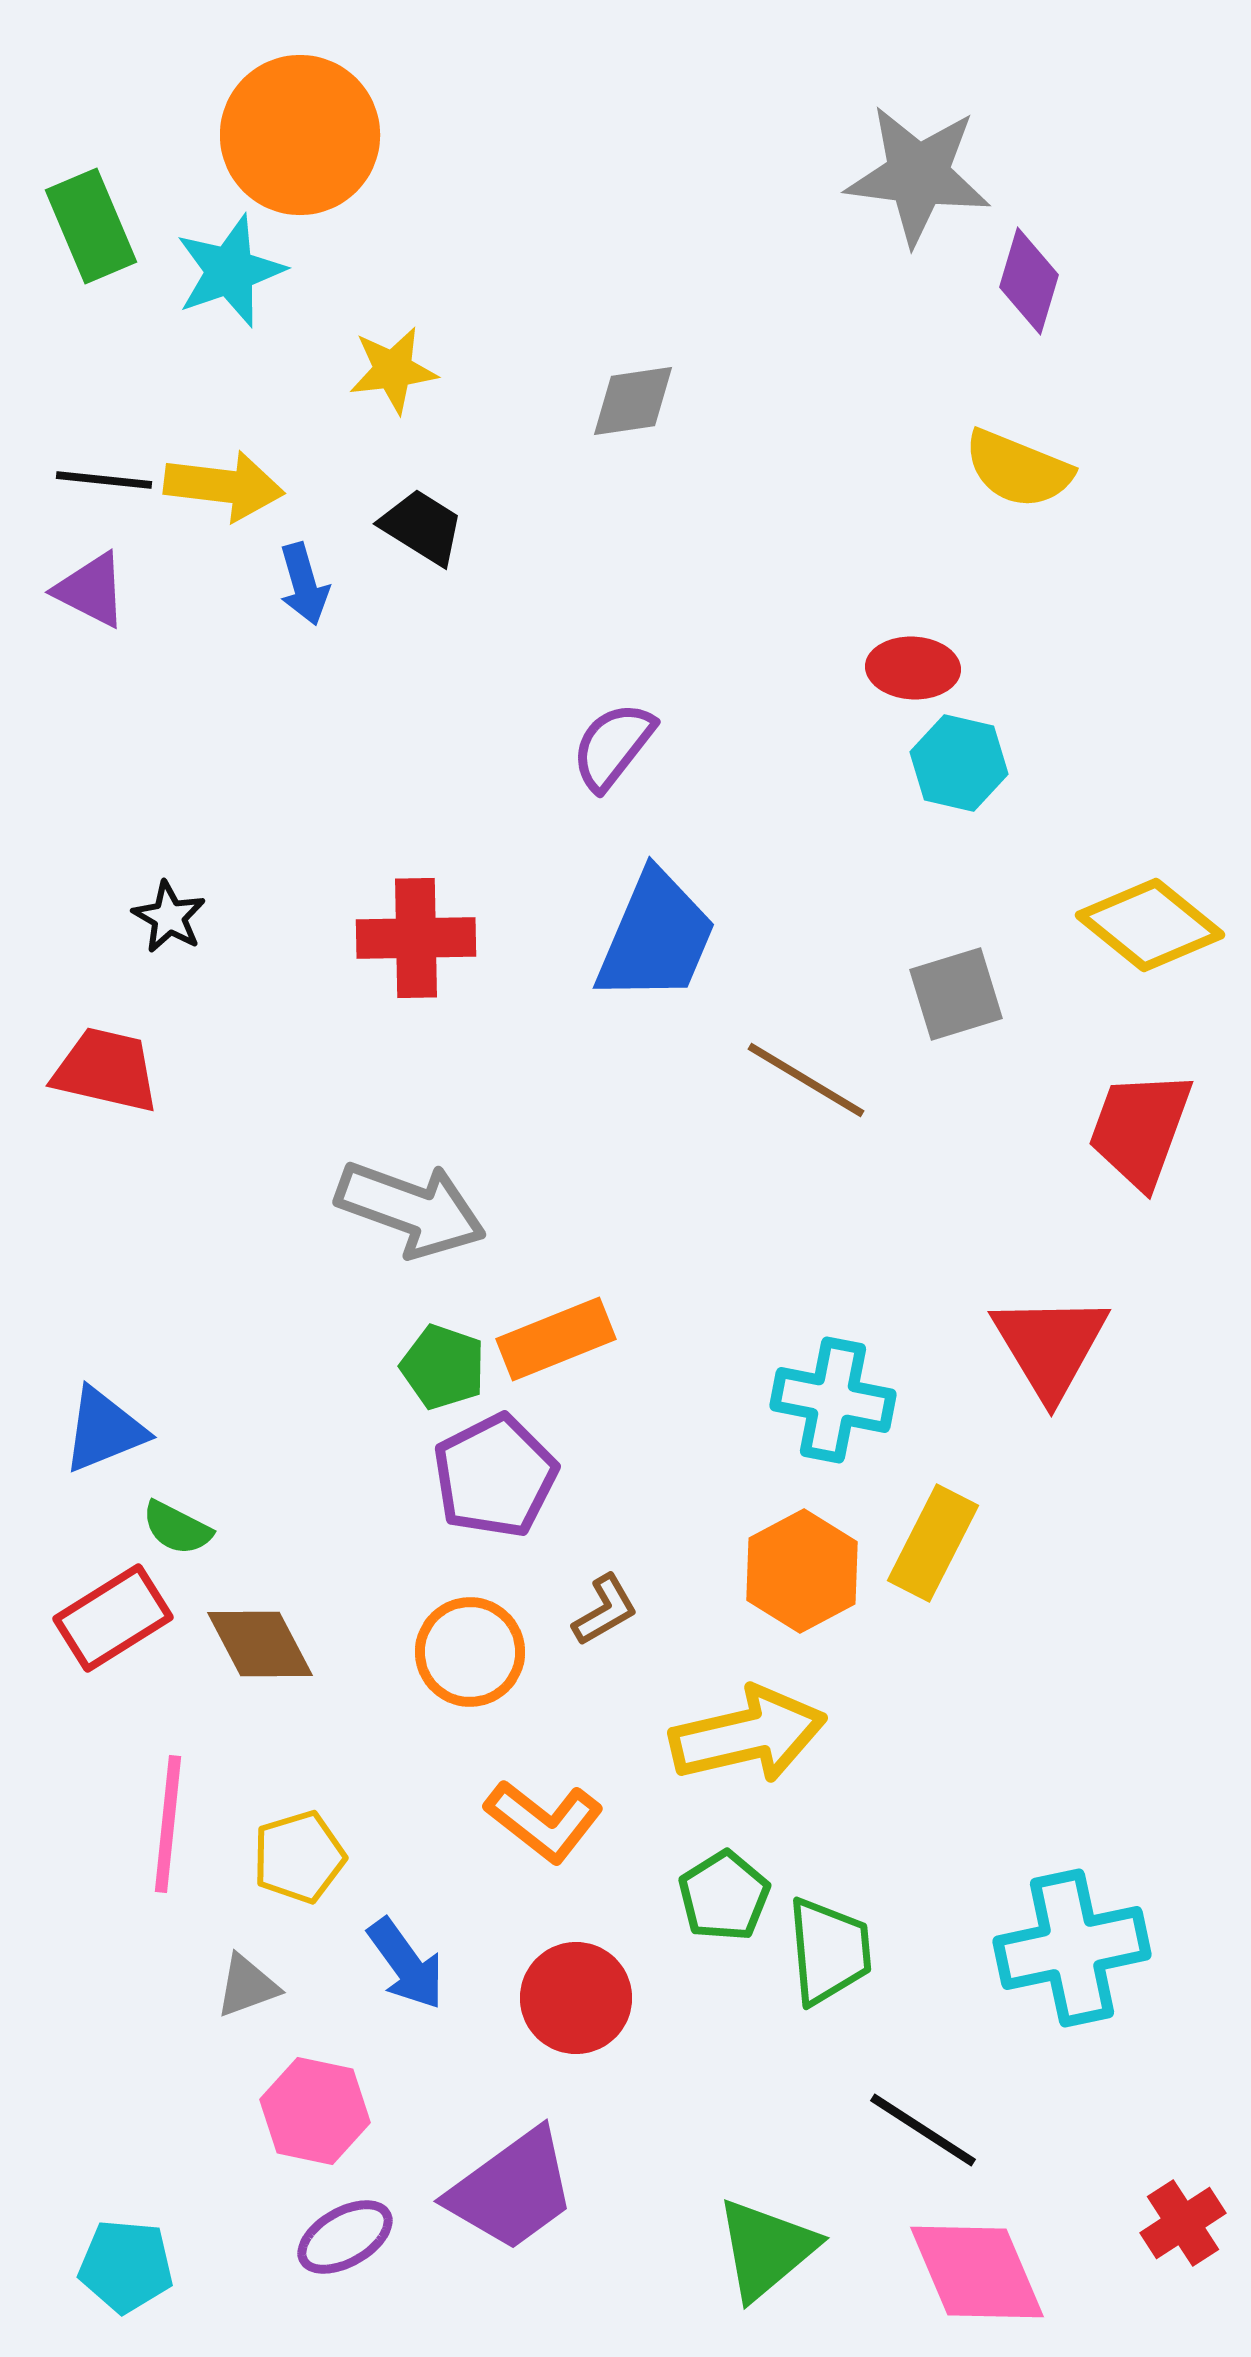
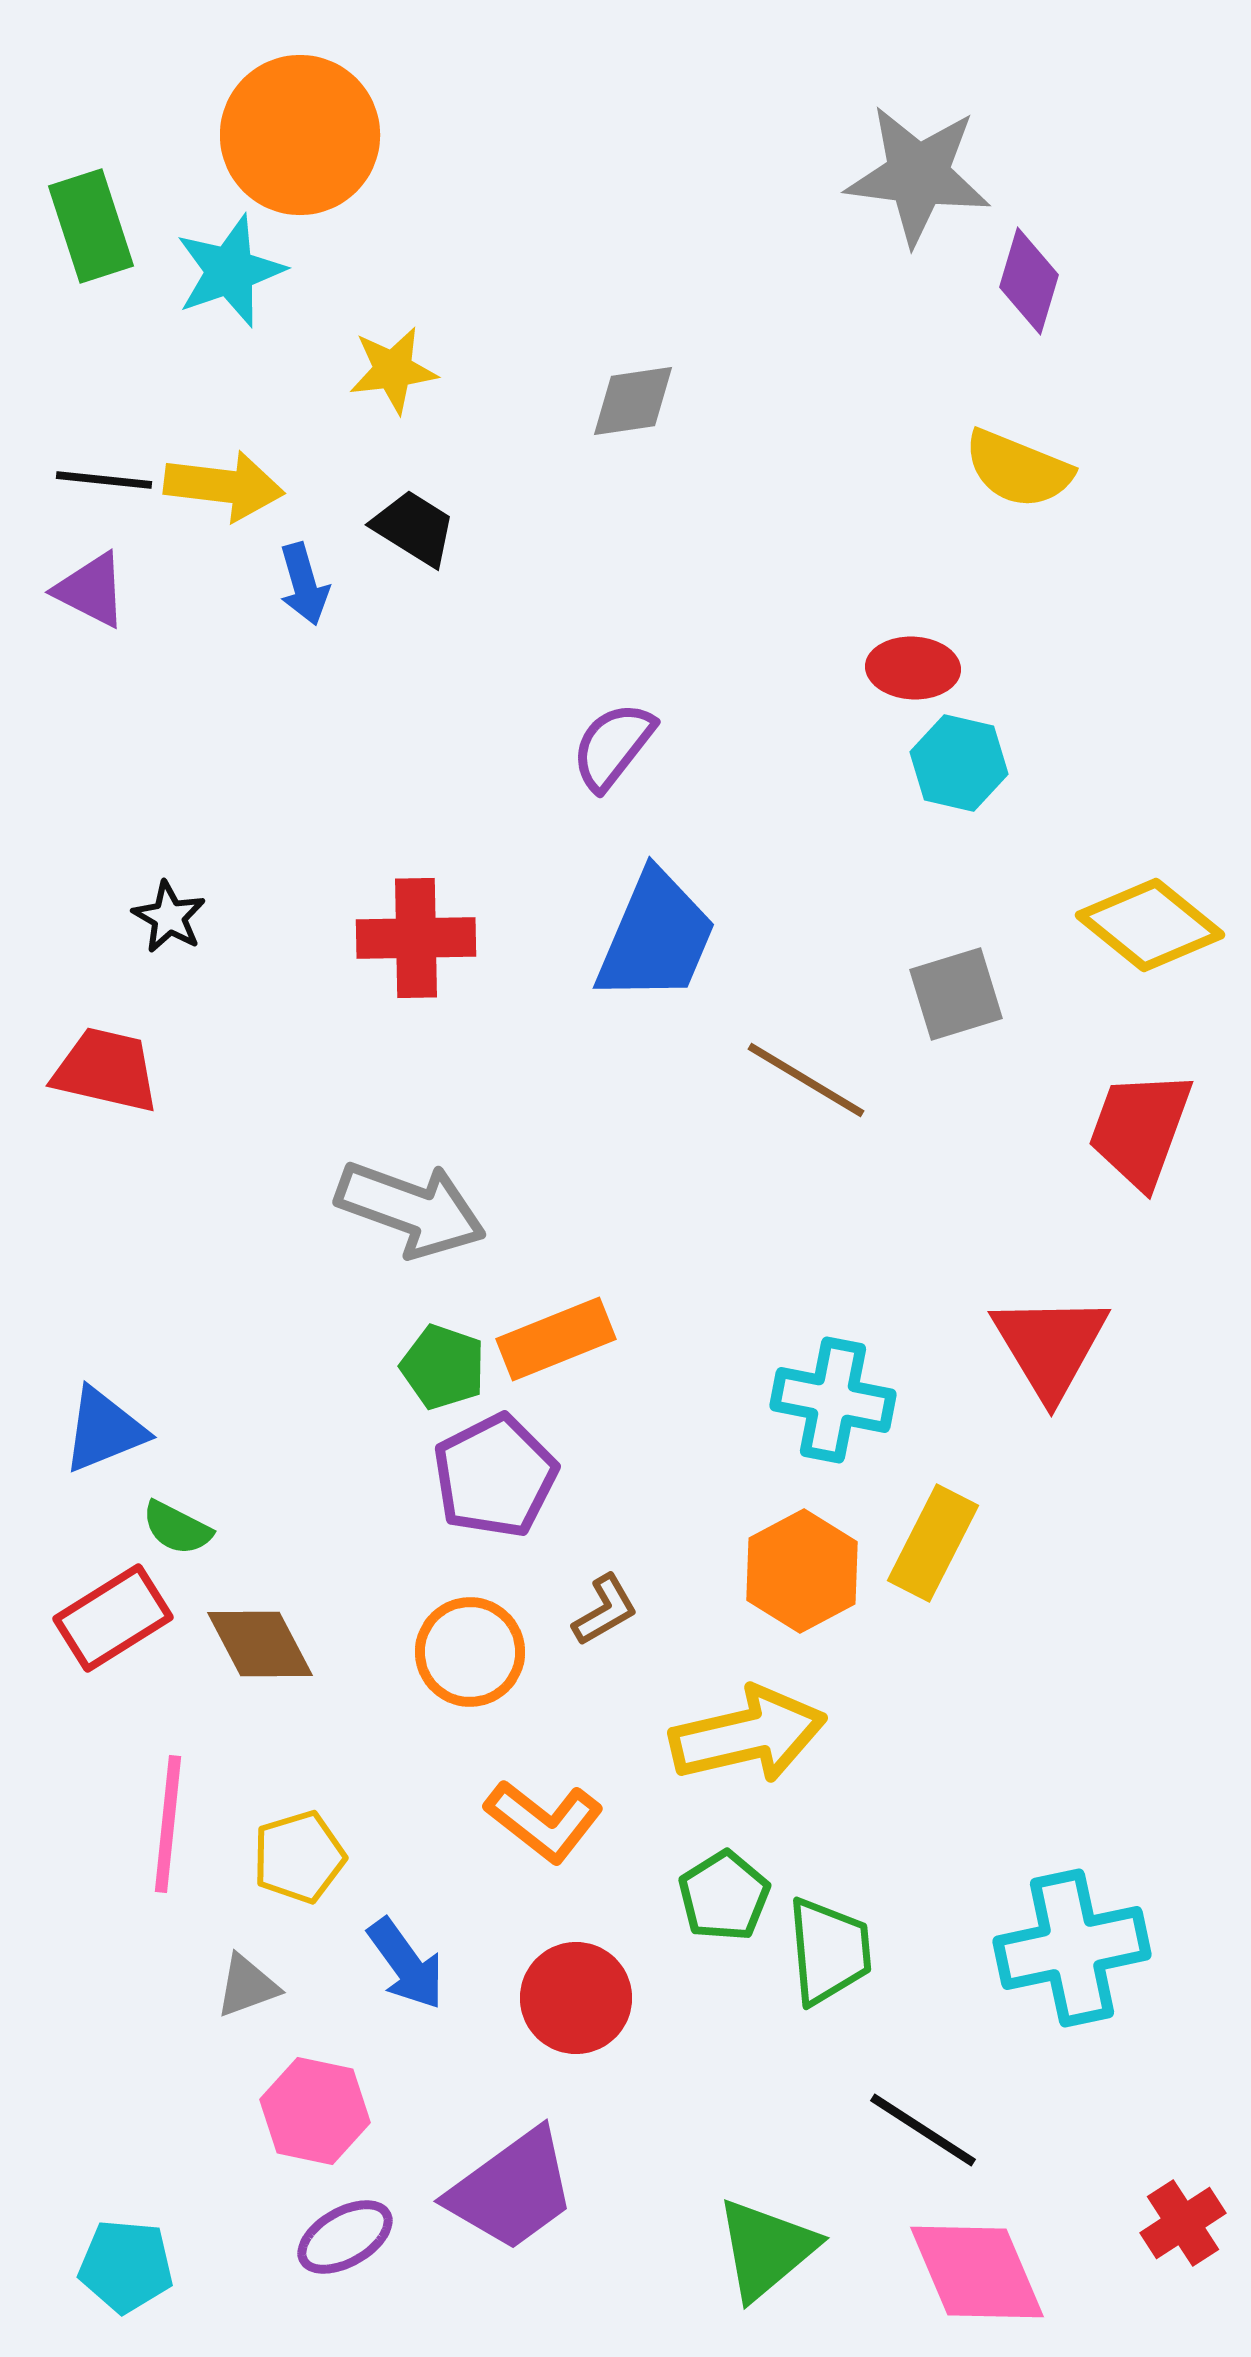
green rectangle at (91, 226): rotated 5 degrees clockwise
black trapezoid at (422, 527): moved 8 px left, 1 px down
